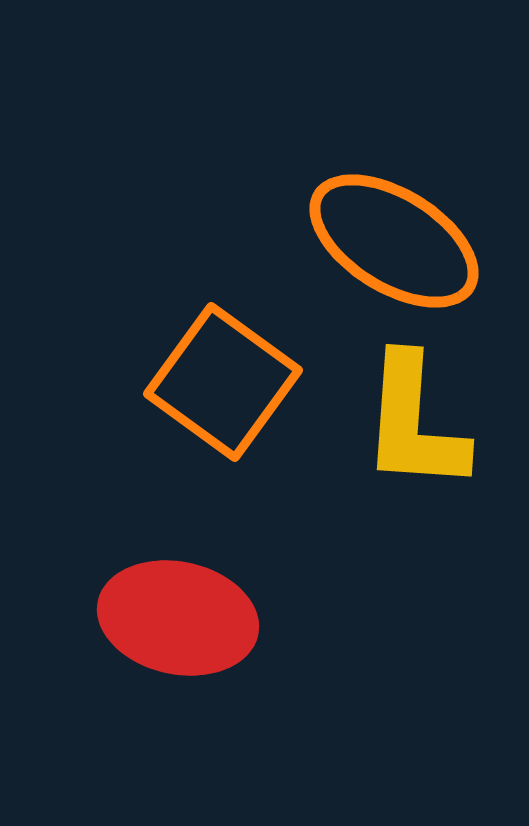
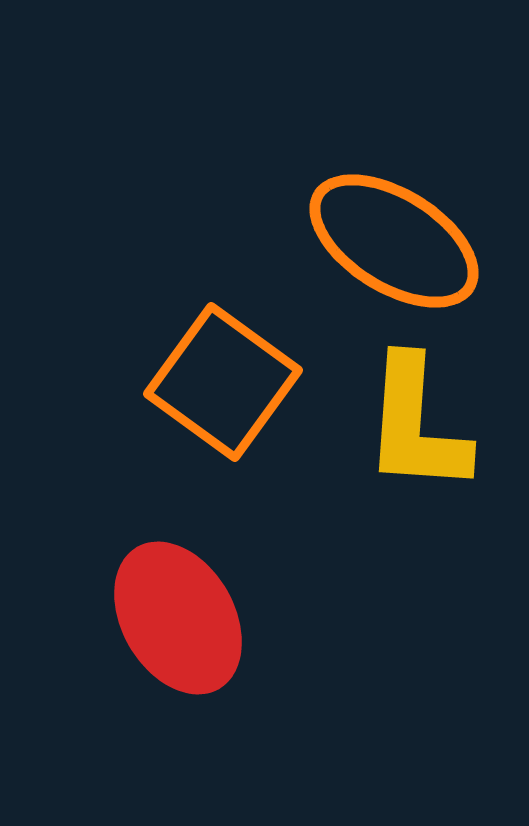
yellow L-shape: moved 2 px right, 2 px down
red ellipse: rotated 48 degrees clockwise
